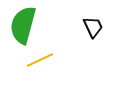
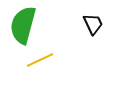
black trapezoid: moved 3 px up
